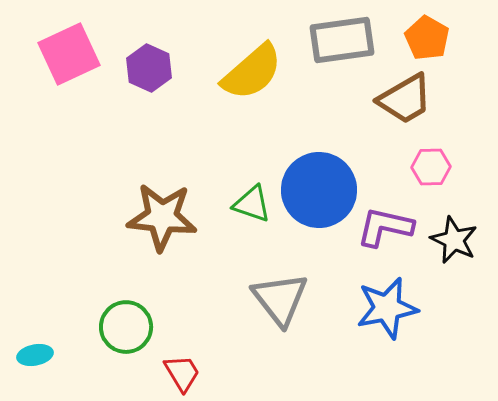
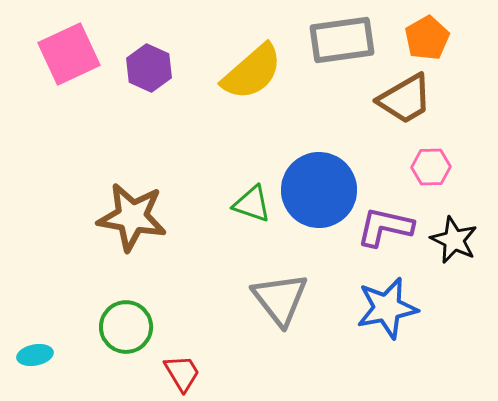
orange pentagon: rotated 12 degrees clockwise
brown star: moved 30 px left; rotated 4 degrees clockwise
